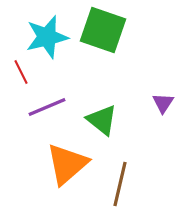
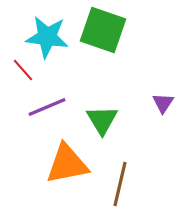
cyan star: rotated 21 degrees clockwise
red line: moved 2 px right, 2 px up; rotated 15 degrees counterclockwise
green triangle: rotated 20 degrees clockwise
orange triangle: rotated 30 degrees clockwise
